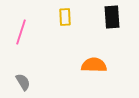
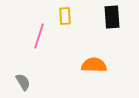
yellow rectangle: moved 1 px up
pink line: moved 18 px right, 4 px down
